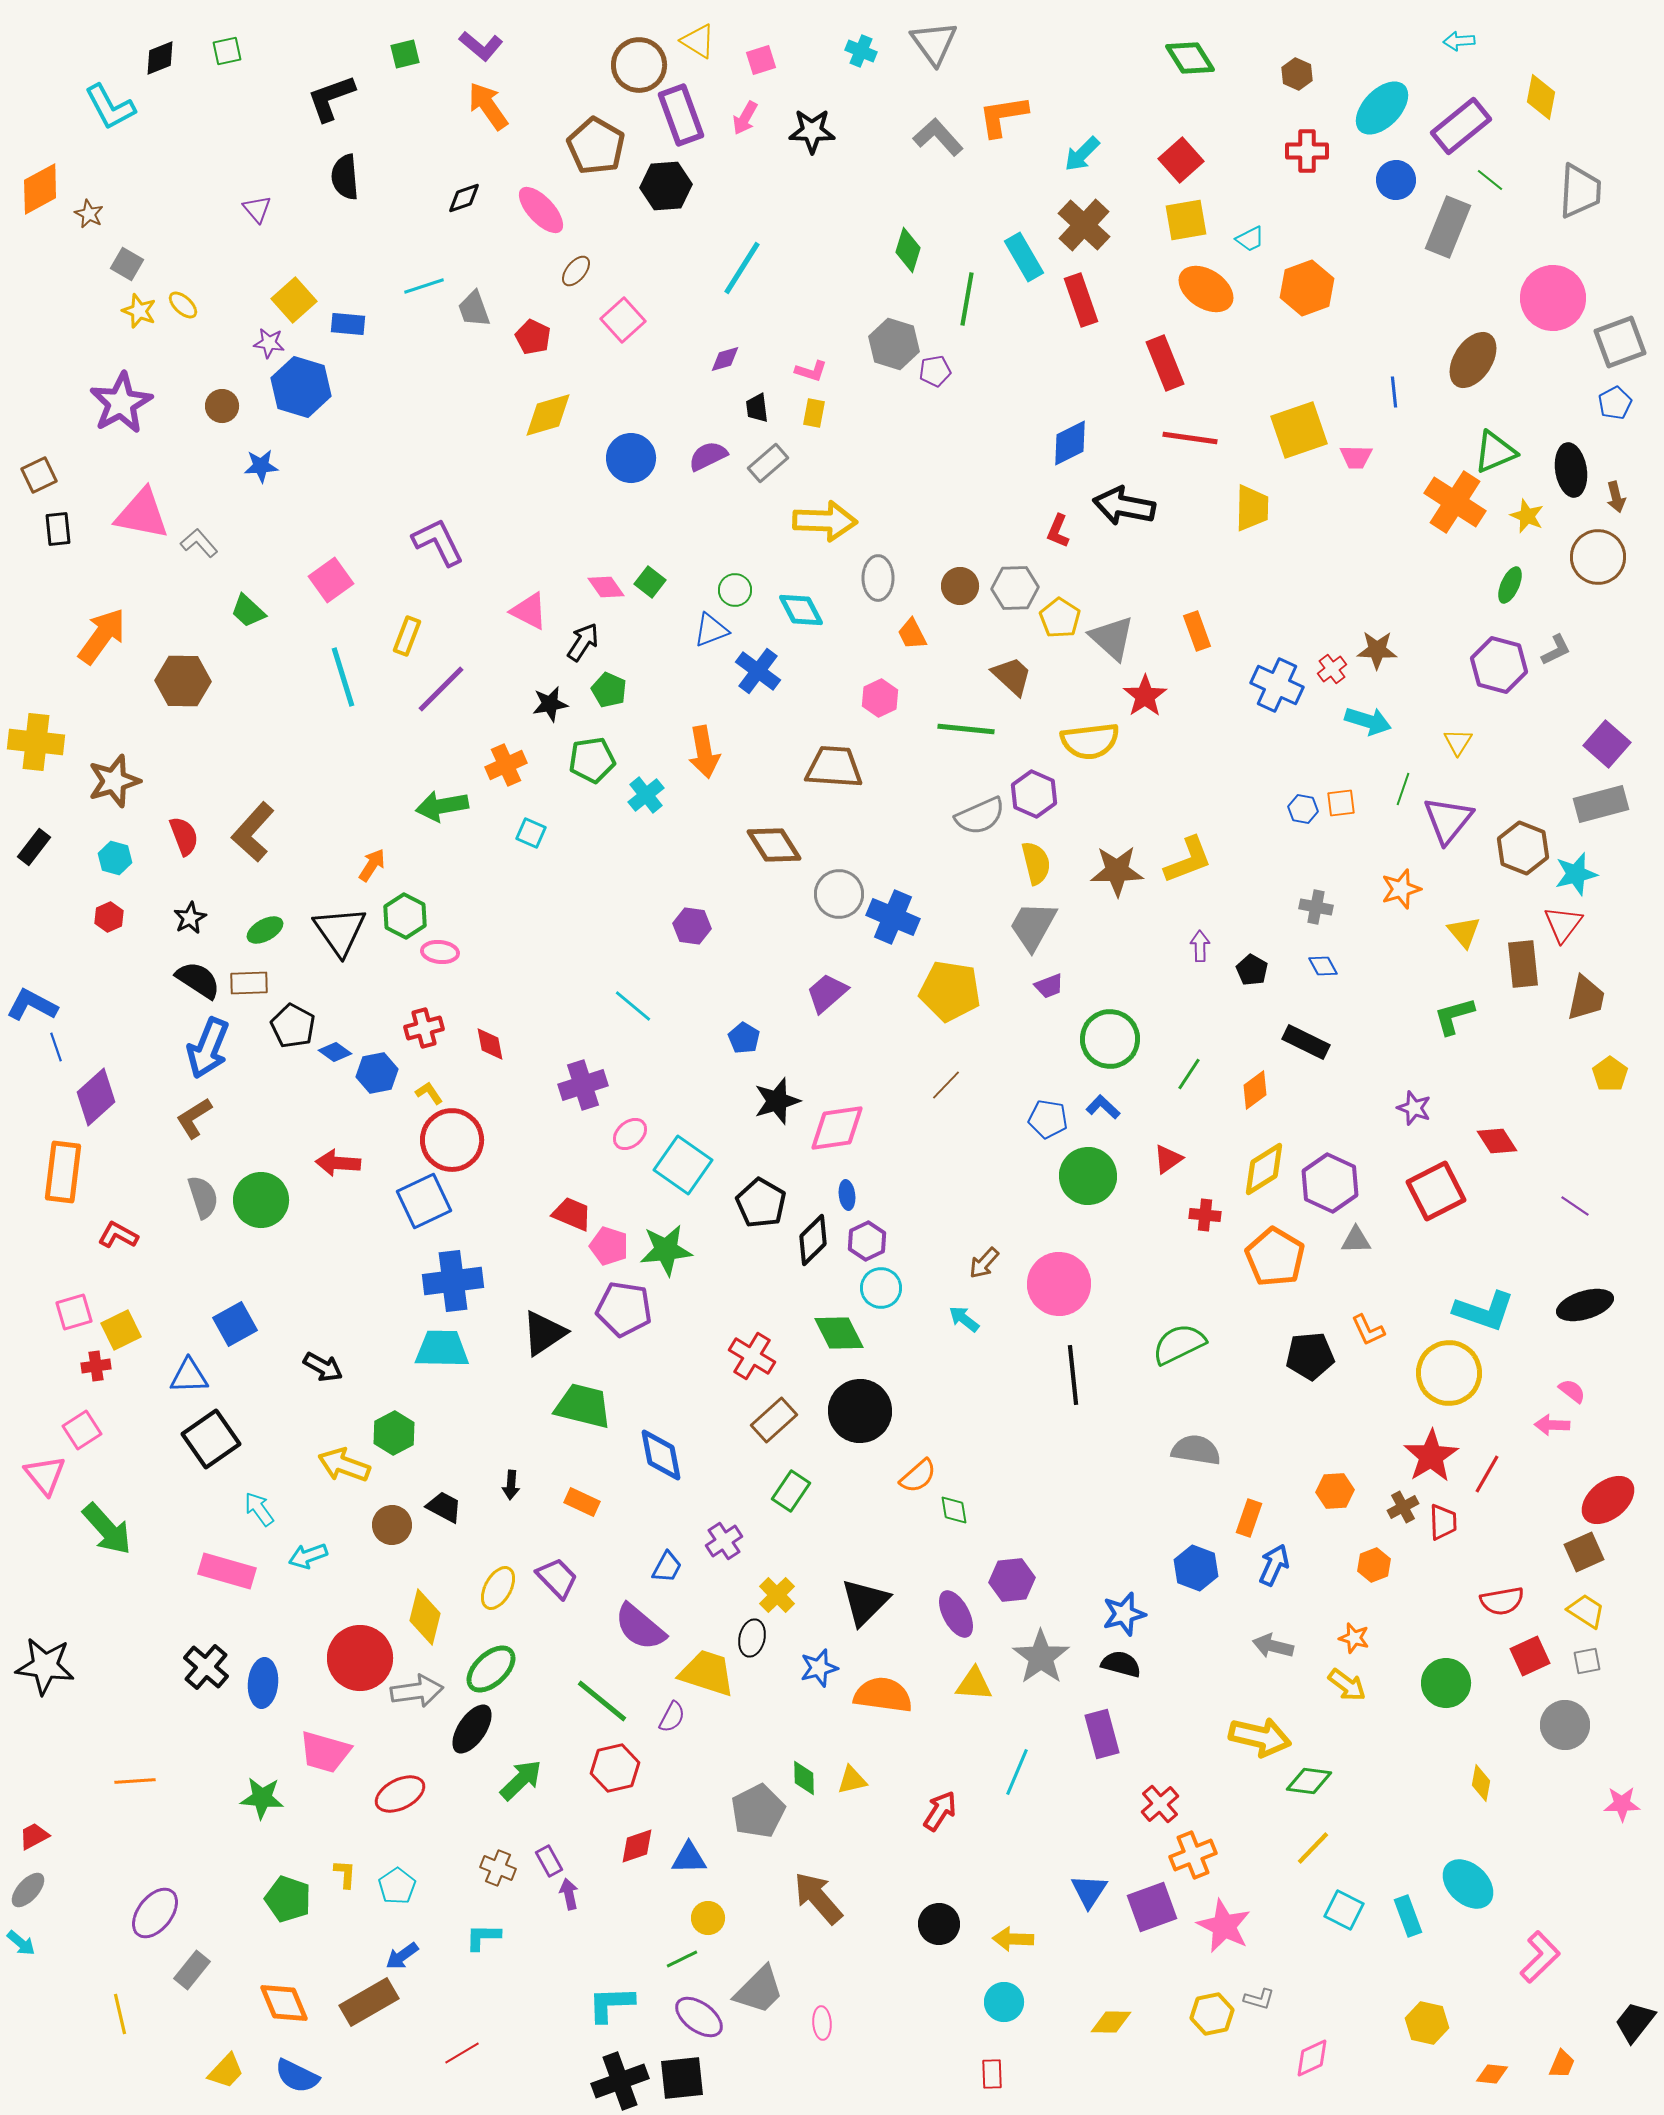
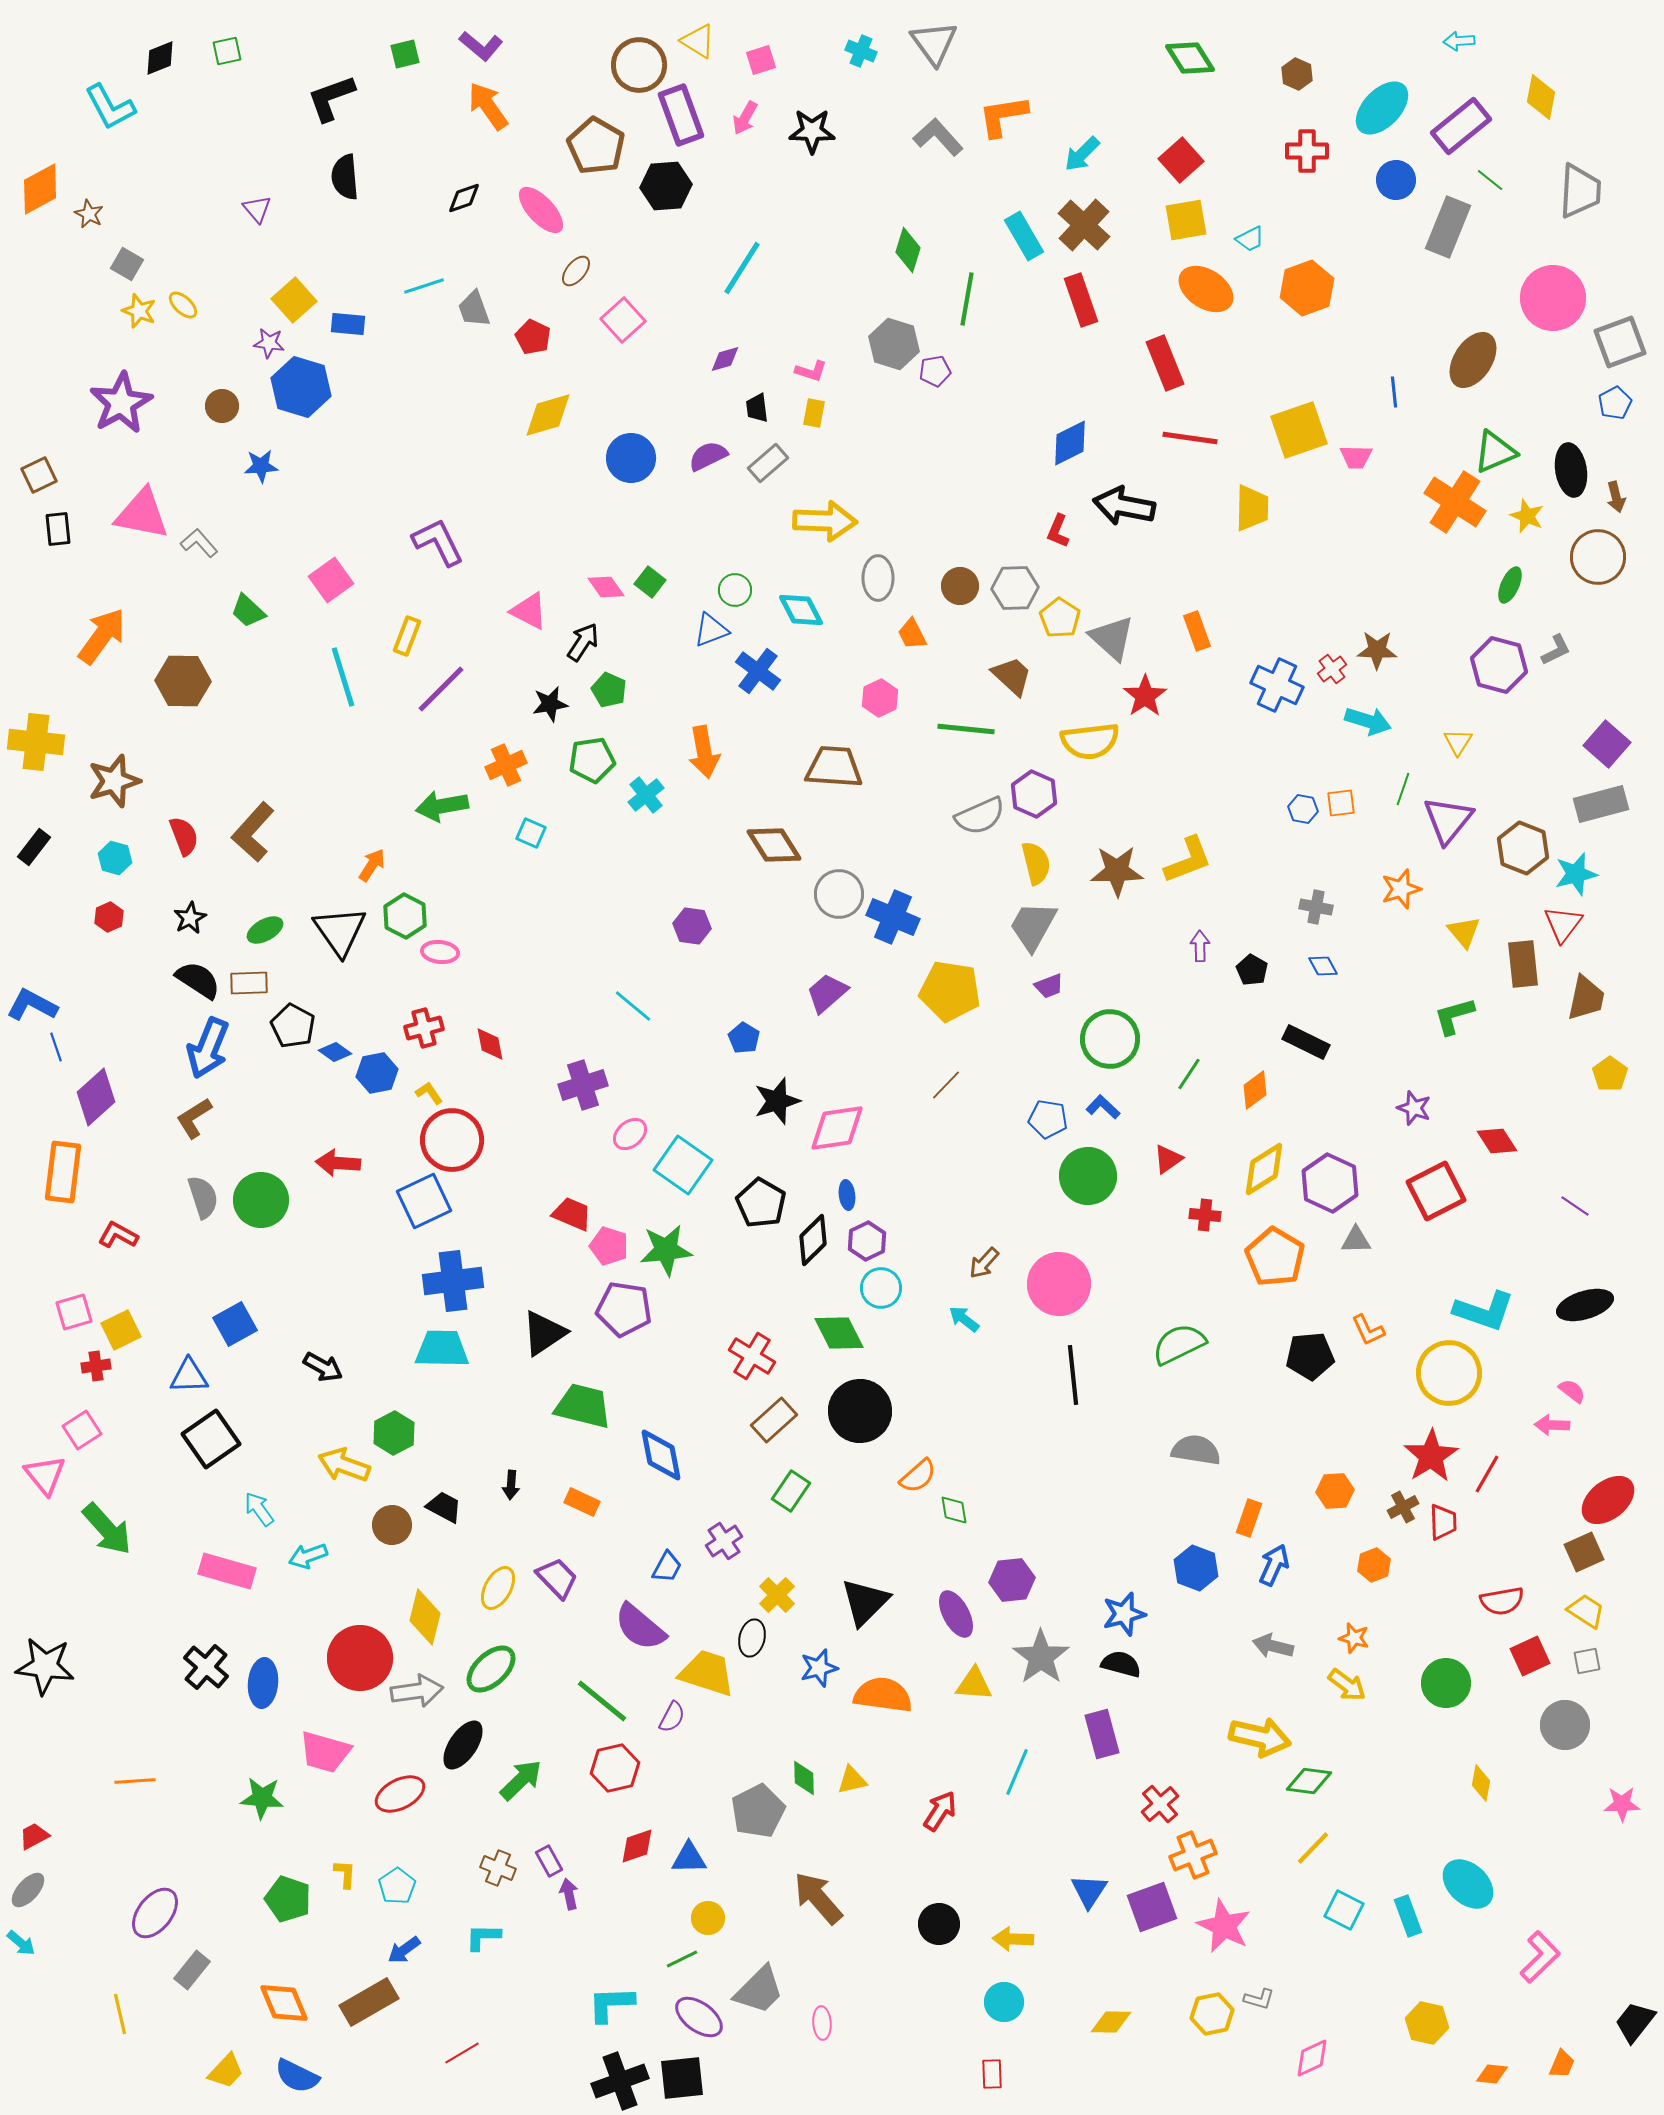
cyan rectangle at (1024, 257): moved 21 px up
black ellipse at (472, 1729): moved 9 px left, 16 px down
blue arrow at (402, 1956): moved 2 px right, 6 px up
